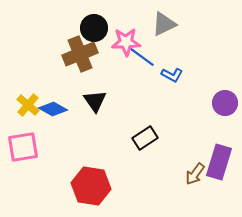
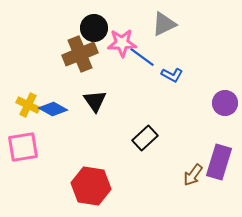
pink star: moved 4 px left, 1 px down
yellow cross: rotated 15 degrees counterclockwise
black rectangle: rotated 10 degrees counterclockwise
brown arrow: moved 2 px left, 1 px down
